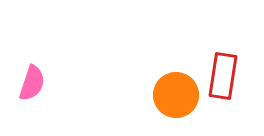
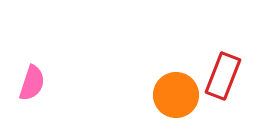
red rectangle: rotated 12 degrees clockwise
